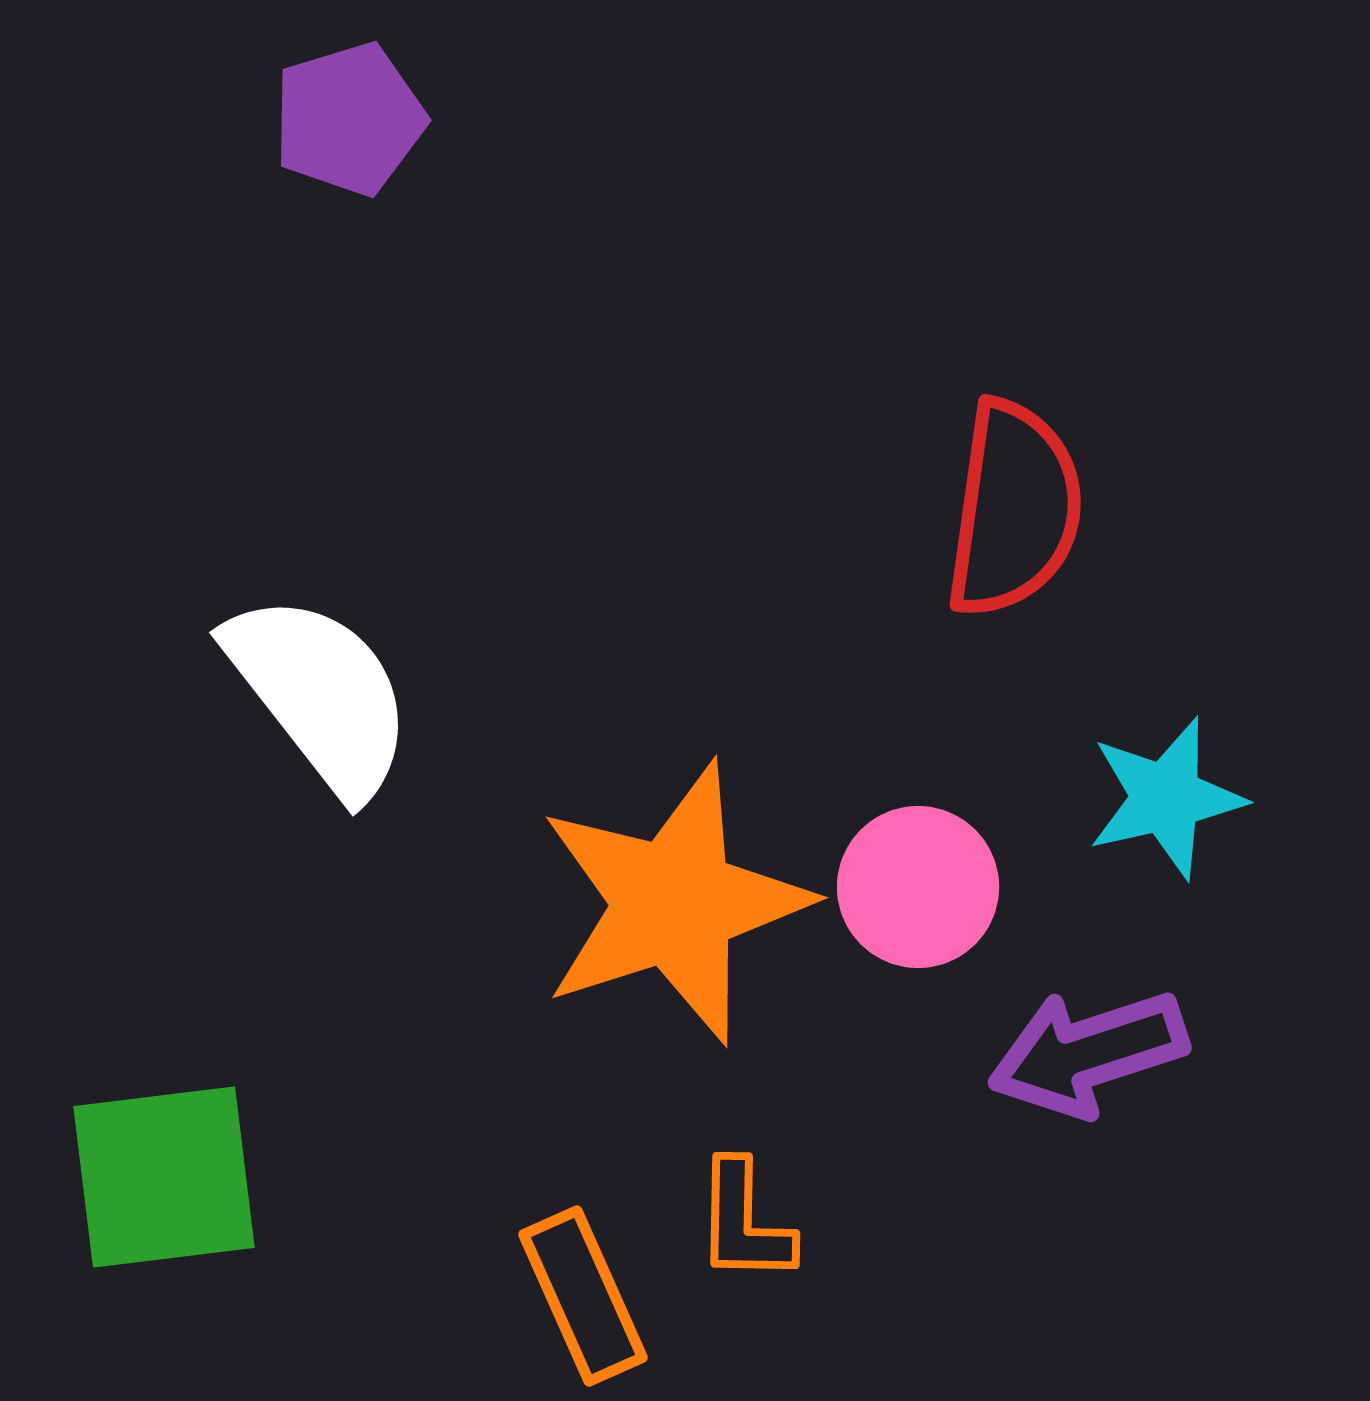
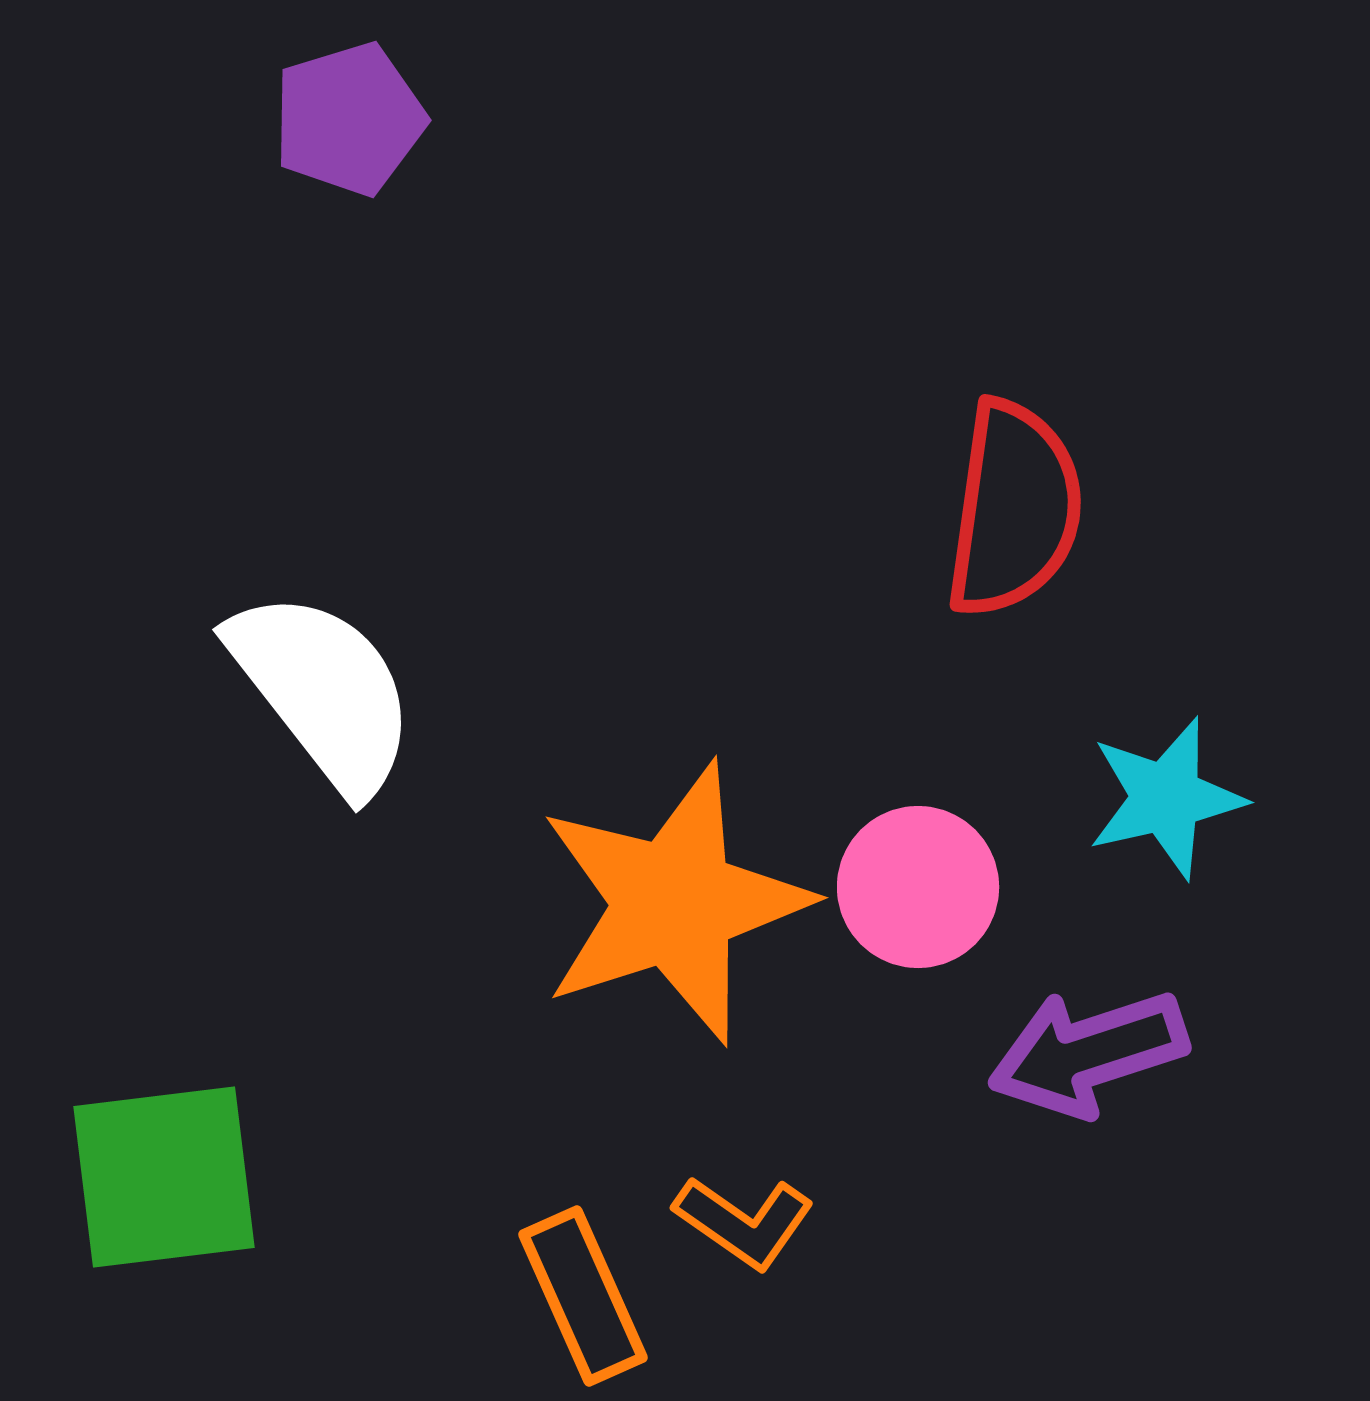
white semicircle: moved 3 px right, 3 px up
orange L-shape: rotated 56 degrees counterclockwise
